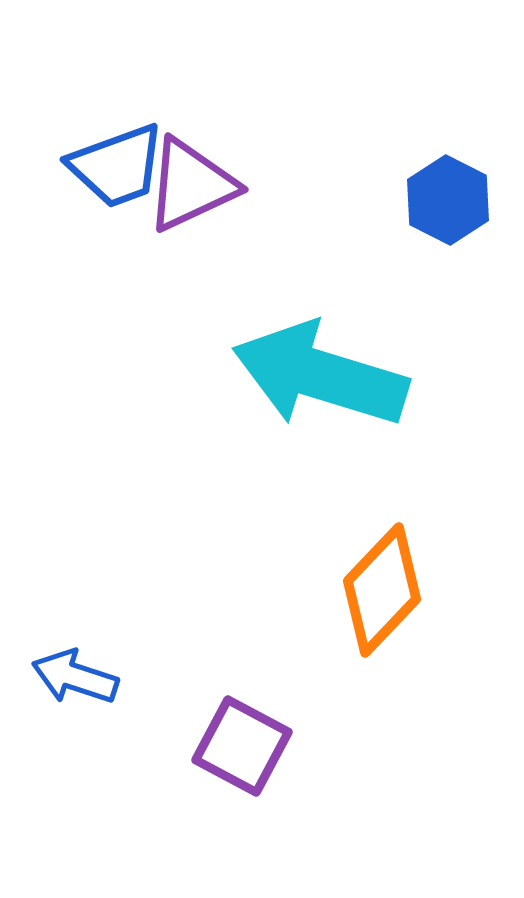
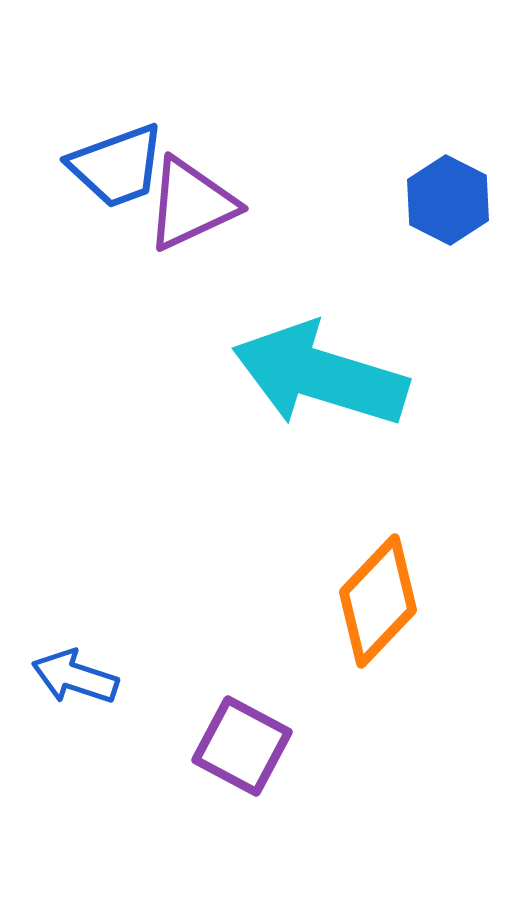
purple triangle: moved 19 px down
orange diamond: moved 4 px left, 11 px down
